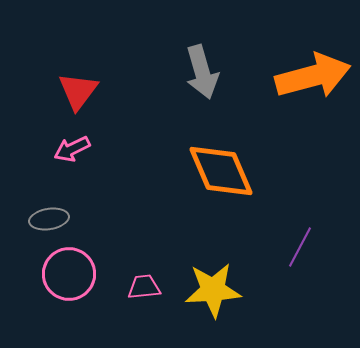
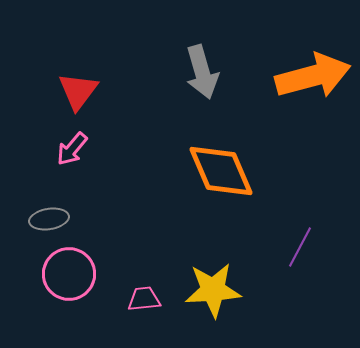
pink arrow: rotated 24 degrees counterclockwise
pink trapezoid: moved 12 px down
